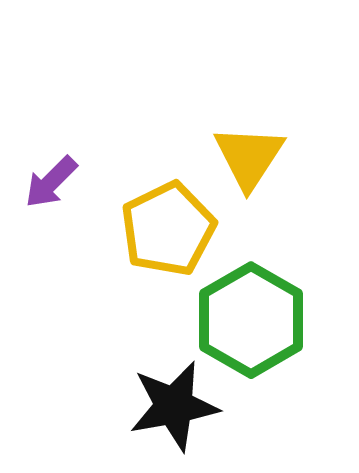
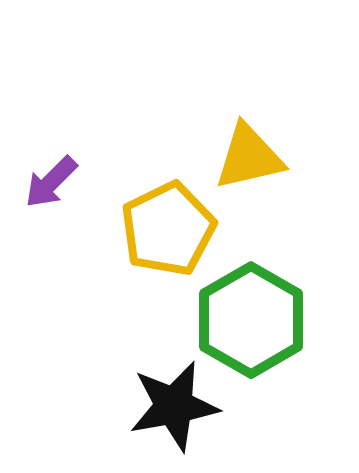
yellow triangle: rotated 44 degrees clockwise
